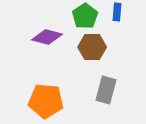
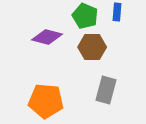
green pentagon: rotated 15 degrees counterclockwise
